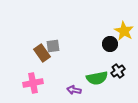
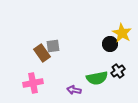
yellow star: moved 2 px left, 2 px down
